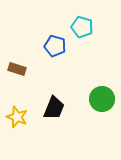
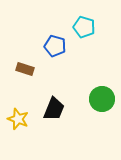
cyan pentagon: moved 2 px right
brown rectangle: moved 8 px right
black trapezoid: moved 1 px down
yellow star: moved 1 px right, 2 px down
